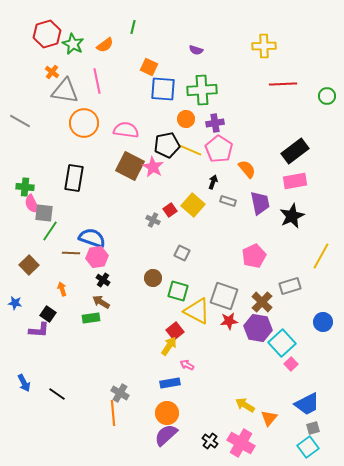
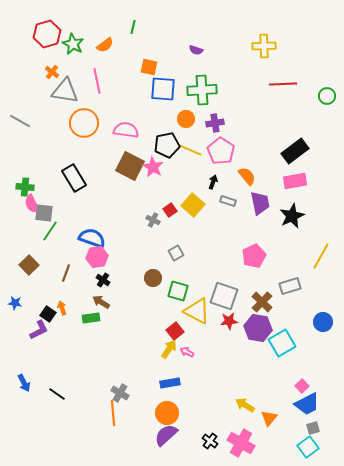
orange square at (149, 67): rotated 12 degrees counterclockwise
pink pentagon at (219, 149): moved 2 px right, 2 px down
orange semicircle at (247, 169): moved 7 px down
black rectangle at (74, 178): rotated 40 degrees counterclockwise
brown line at (71, 253): moved 5 px left, 20 px down; rotated 72 degrees counterclockwise
gray square at (182, 253): moved 6 px left; rotated 35 degrees clockwise
orange arrow at (62, 289): moved 19 px down
purple L-shape at (39, 330): rotated 30 degrees counterclockwise
cyan square at (282, 343): rotated 12 degrees clockwise
yellow arrow at (169, 346): moved 3 px down
pink square at (291, 364): moved 11 px right, 22 px down
pink arrow at (187, 365): moved 13 px up
